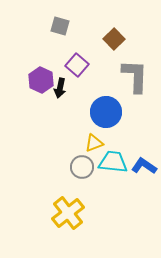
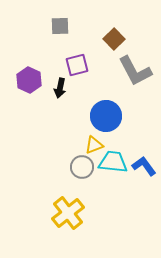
gray square: rotated 18 degrees counterclockwise
purple square: rotated 35 degrees clockwise
gray L-shape: moved 5 px up; rotated 150 degrees clockwise
purple hexagon: moved 12 px left
blue circle: moved 4 px down
yellow triangle: moved 2 px down
blue L-shape: rotated 20 degrees clockwise
